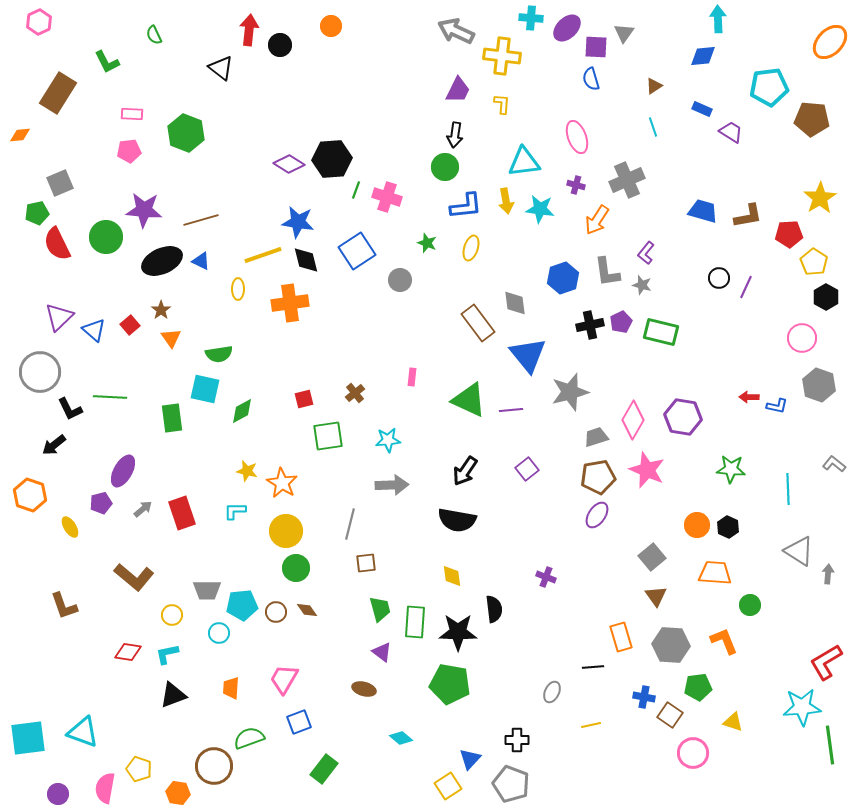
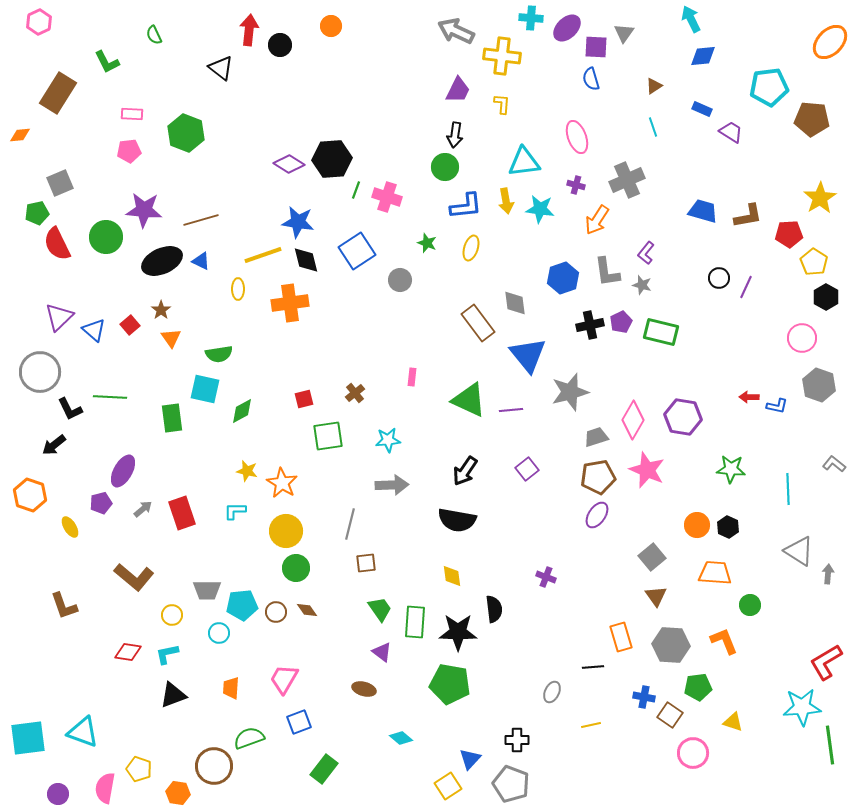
cyan arrow at (718, 19): moved 27 px left; rotated 24 degrees counterclockwise
green trapezoid at (380, 609): rotated 20 degrees counterclockwise
